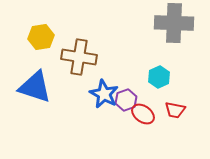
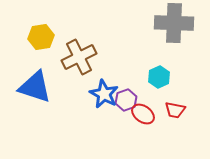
brown cross: rotated 36 degrees counterclockwise
